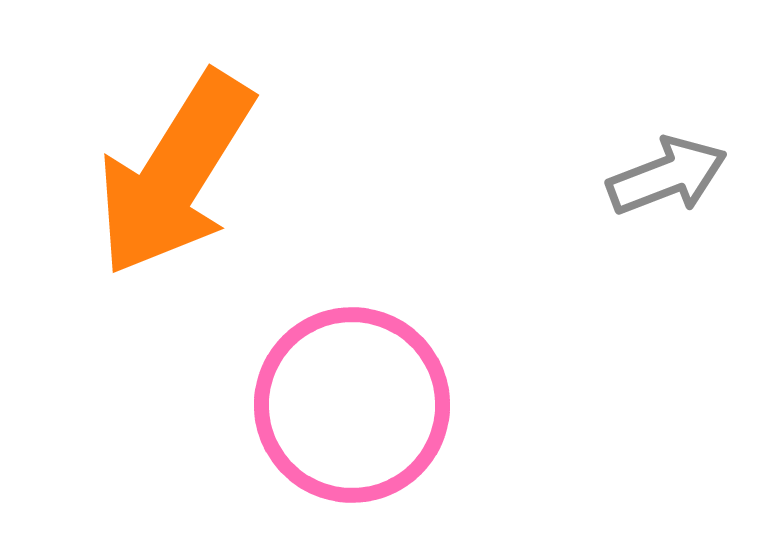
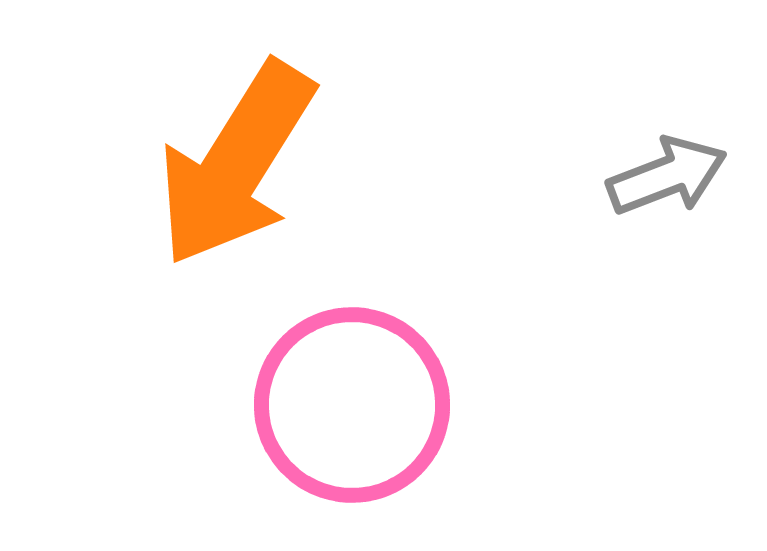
orange arrow: moved 61 px right, 10 px up
